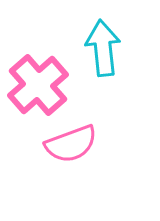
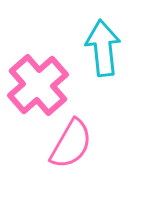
pink semicircle: rotated 40 degrees counterclockwise
